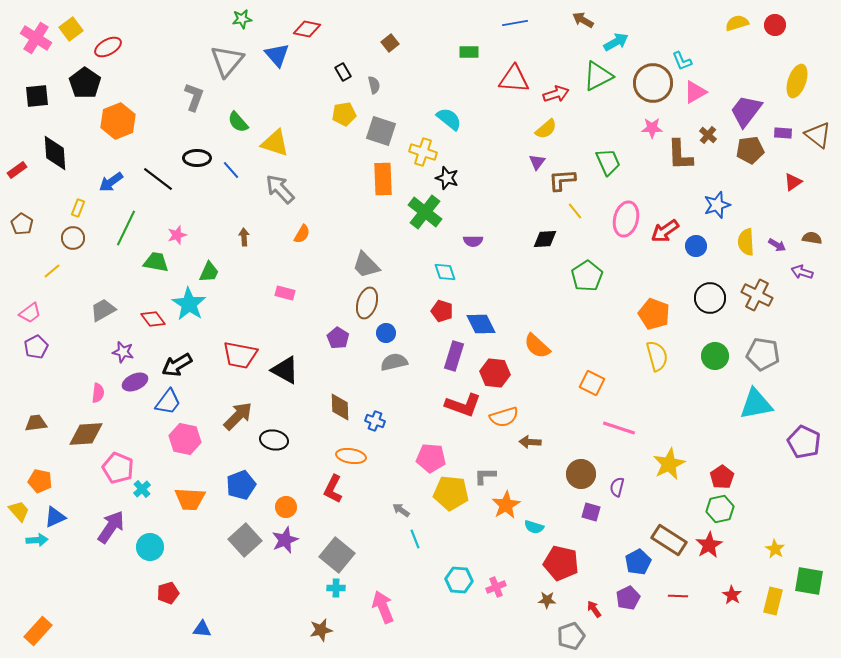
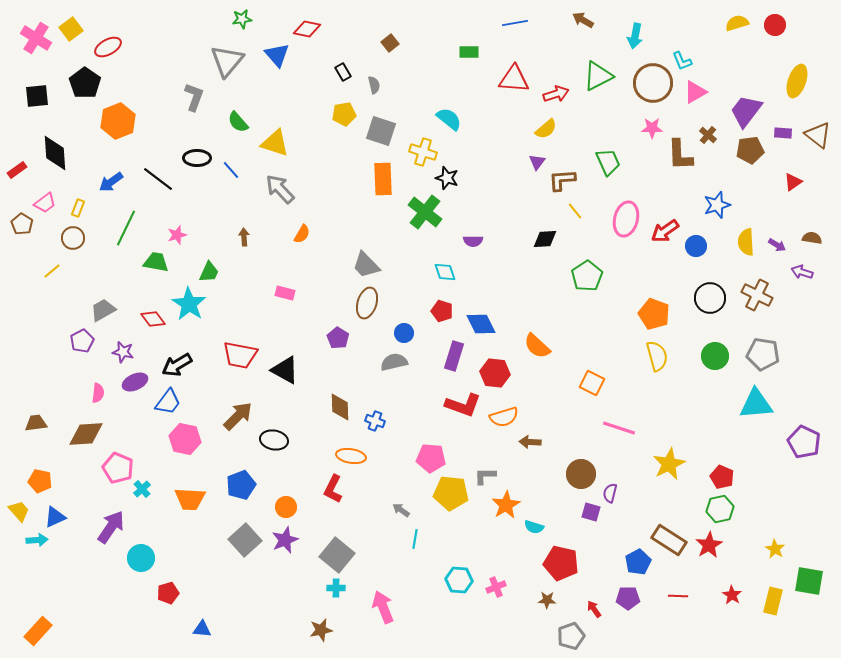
cyan arrow at (616, 42): moved 19 px right, 6 px up; rotated 130 degrees clockwise
pink trapezoid at (30, 313): moved 15 px right, 110 px up
blue circle at (386, 333): moved 18 px right
purple pentagon at (36, 347): moved 46 px right, 6 px up
cyan triangle at (756, 404): rotated 6 degrees clockwise
red pentagon at (722, 477): rotated 15 degrees counterclockwise
purple semicircle at (617, 487): moved 7 px left, 6 px down
cyan line at (415, 539): rotated 30 degrees clockwise
cyan circle at (150, 547): moved 9 px left, 11 px down
purple pentagon at (628, 598): rotated 25 degrees clockwise
